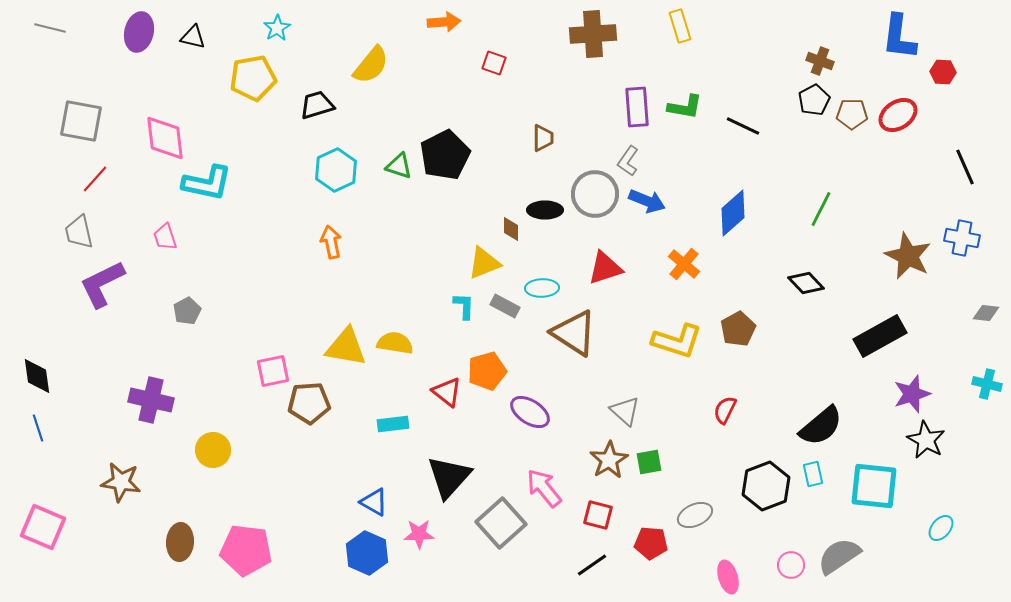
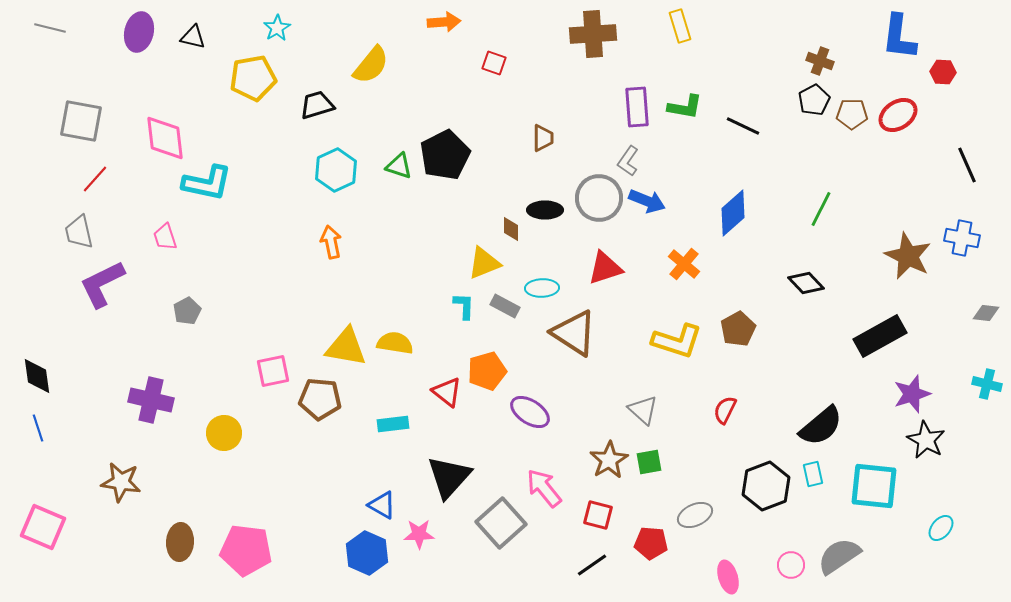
black line at (965, 167): moved 2 px right, 2 px up
gray circle at (595, 194): moved 4 px right, 4 px down
brown pentagon at (309, 403): moved 11 px right, 4 px up; rotated 9 degrees clockwise
gray triangle at (625, 411): moved 18 px right, 1 px up
yellow circle at (213, 450): moved 11 px right, 17 px up
blue triangle at (374, 502): moved 8 px right, 3 px down
